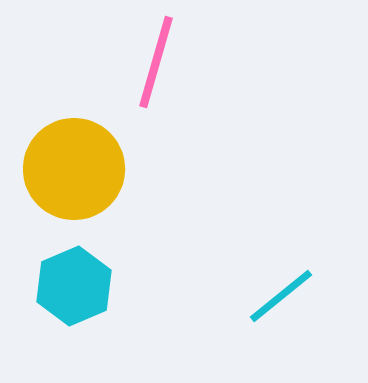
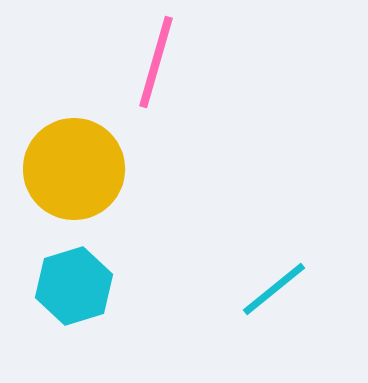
cyan hexagon: rotated 6 degrees clockwise
cyan line: moved 7 px left, 7 px up
